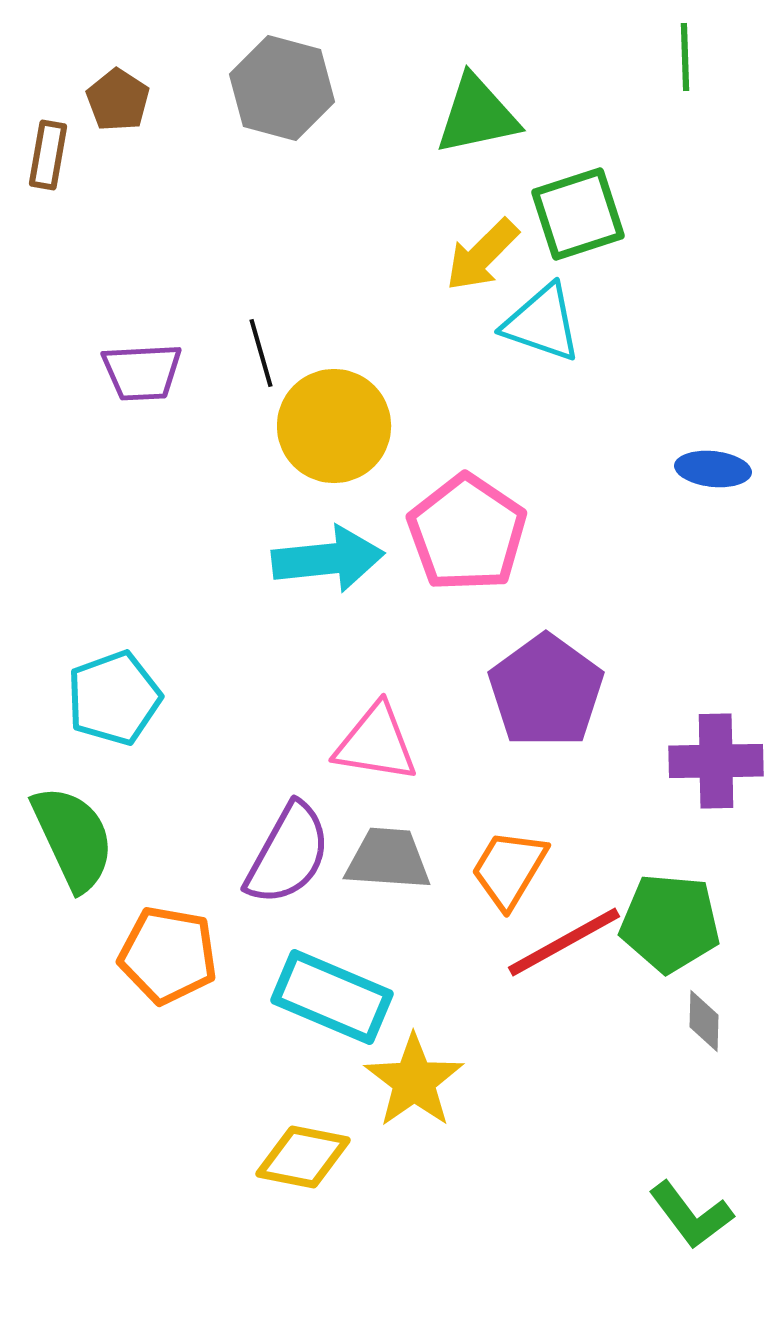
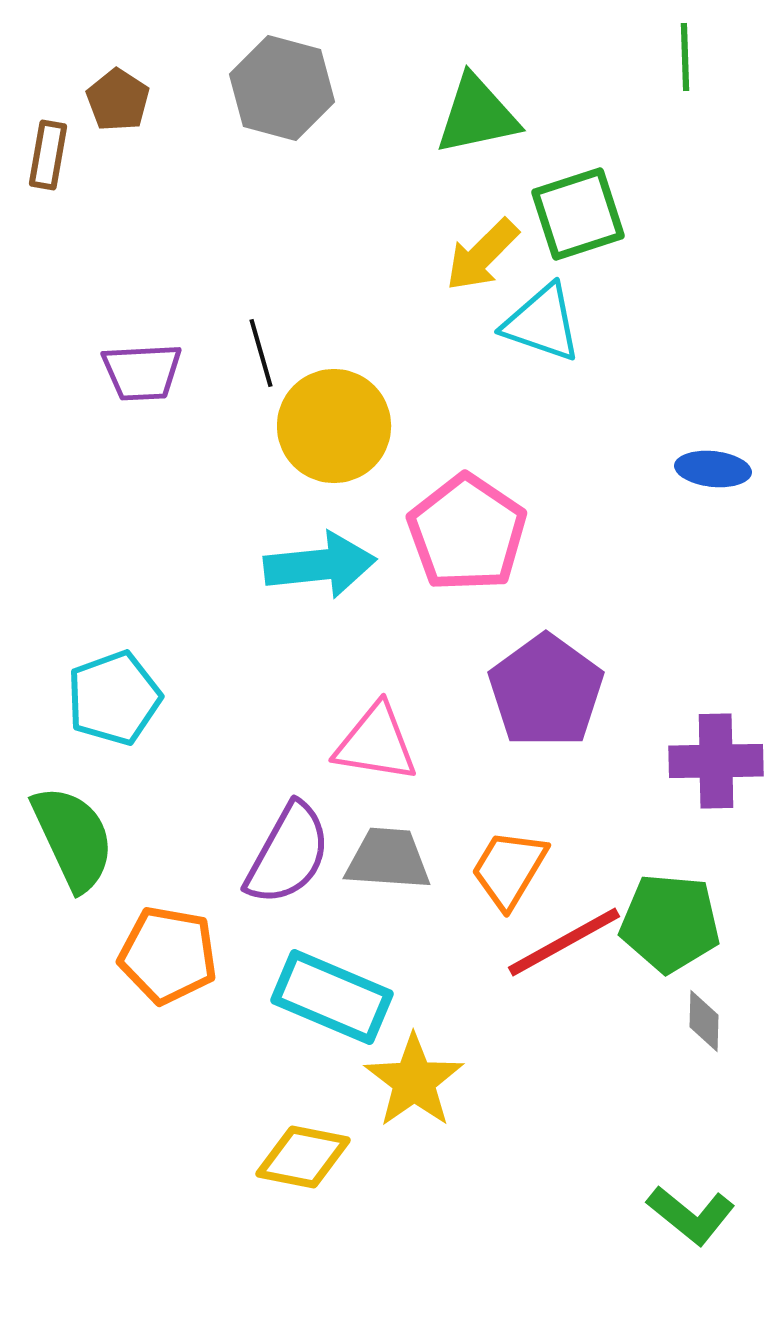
cyan arrow: moved 8 px left, 6 px down
green L-shape: rotated 14 degrees counterclockwise
